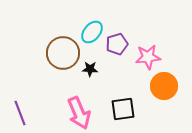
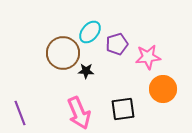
cyan ellipse: moved 2 px left
black star: moved 4 px left, 2 px down
orange circle: moved 1 px left, 3 px down
